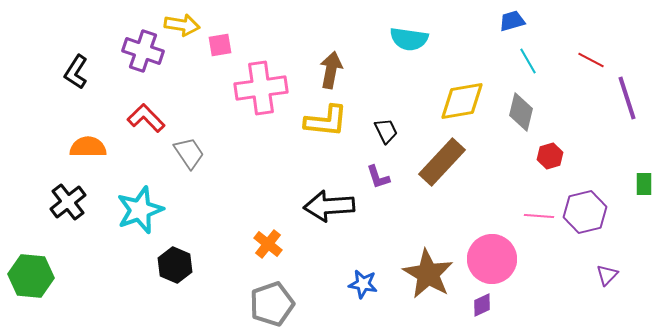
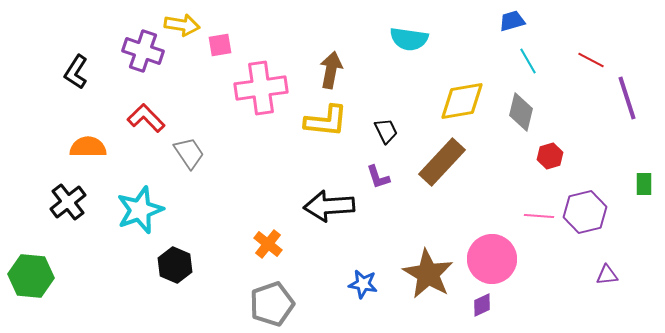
purple triangle: rotated 40 degrees clockwise
